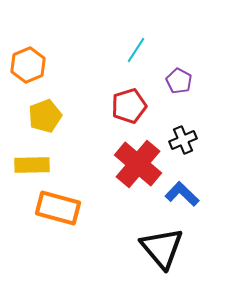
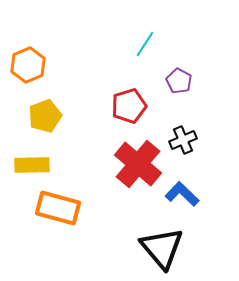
cyan line: moved 9 px right, 6 px up
